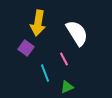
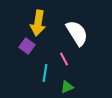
purple square: moved 1 px right, 2 px up
cyan line: rotated 30 degrees clockwise
